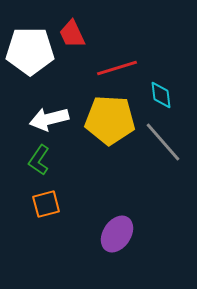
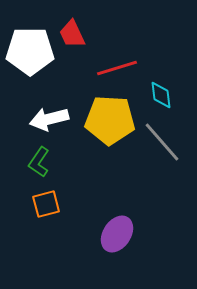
gray line: moved 1 px left
green L-shape: moved 2 px down
